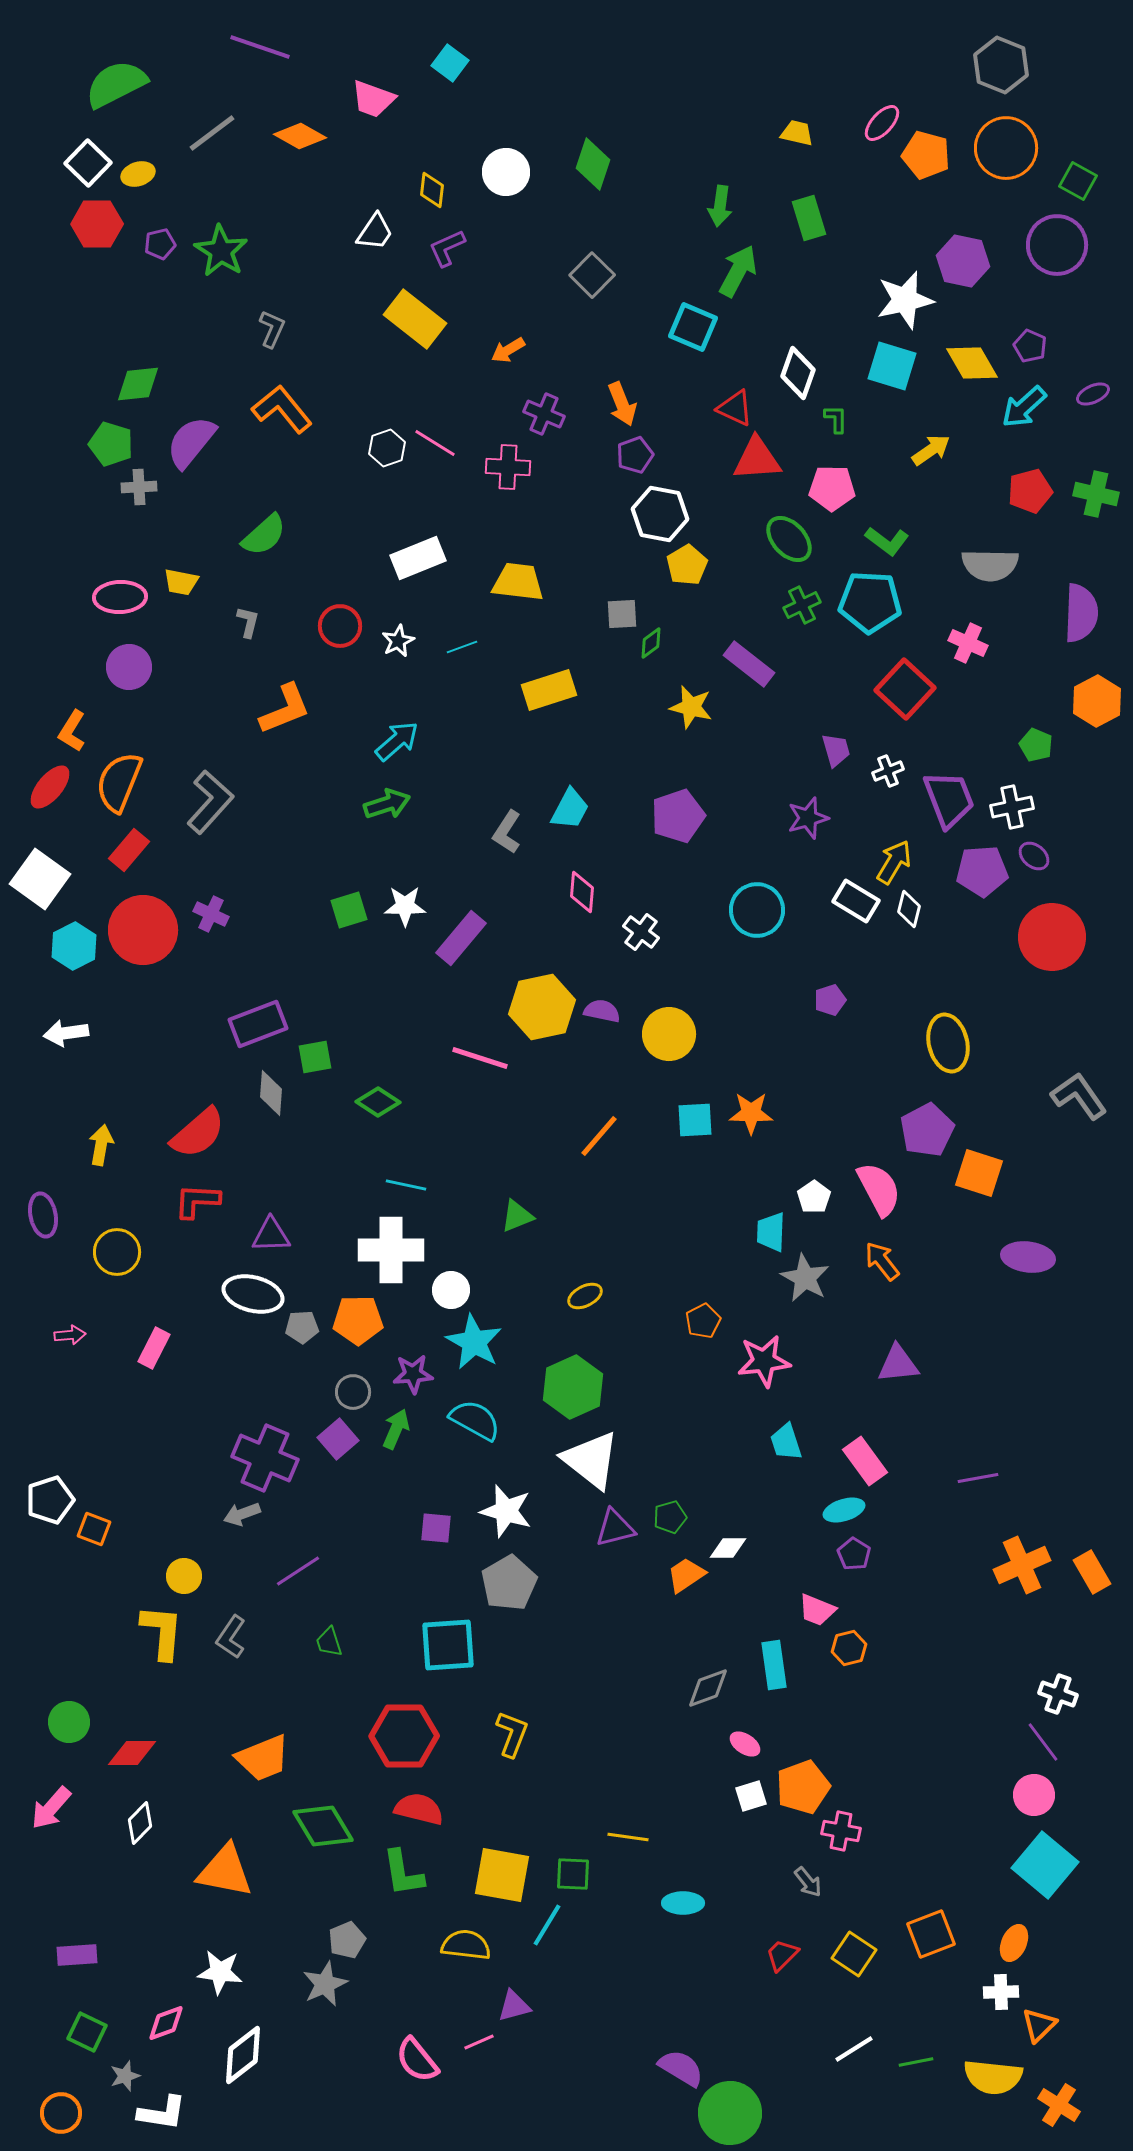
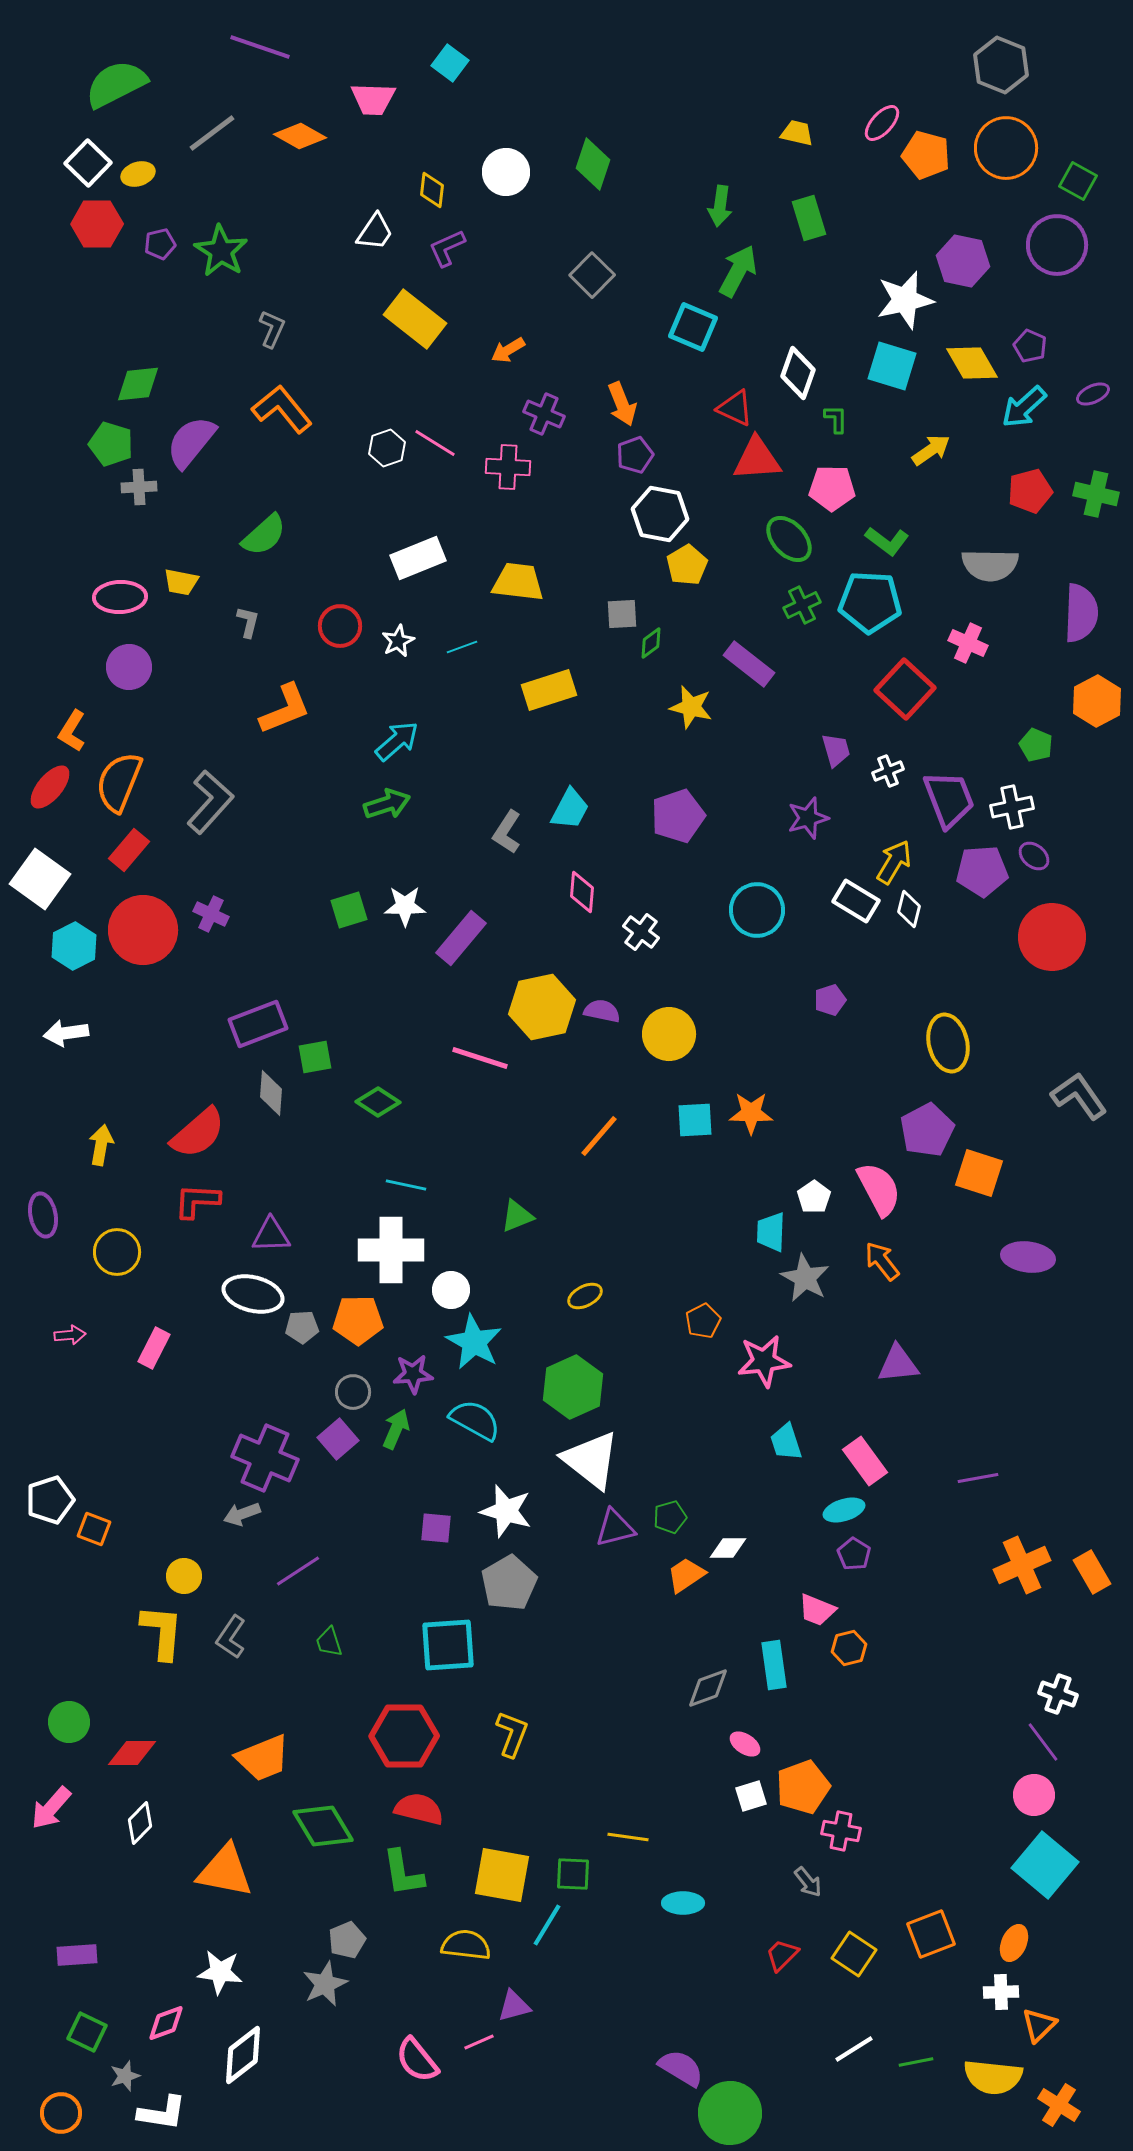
pink trapezoid at (373, 99): rotated 18 degrees counterclockwise
